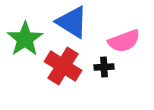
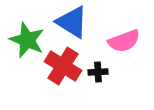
green star: moved 2 px right, 1 px down; rotated 15 degrees counterclockwise
black cross: moved 6 px left, 5 px down
